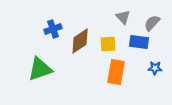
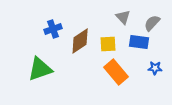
orange rectangle: rotated 50 degrees counterclockwise
